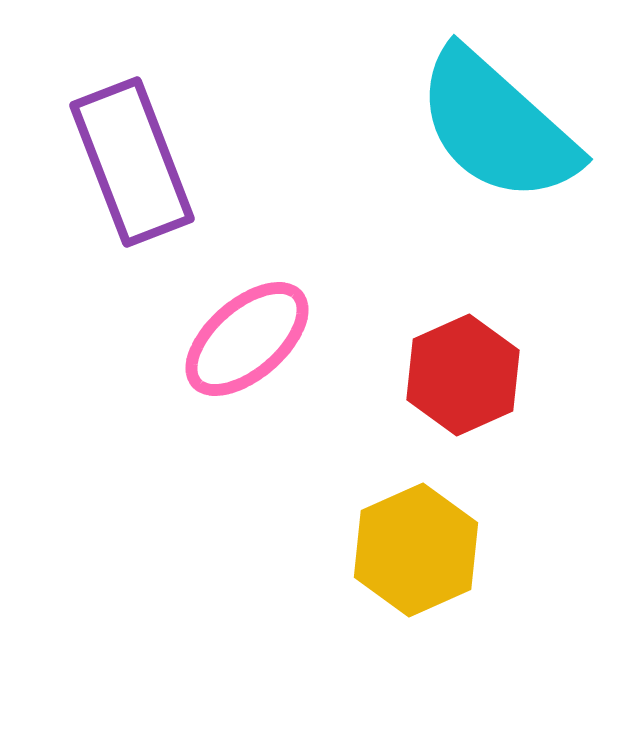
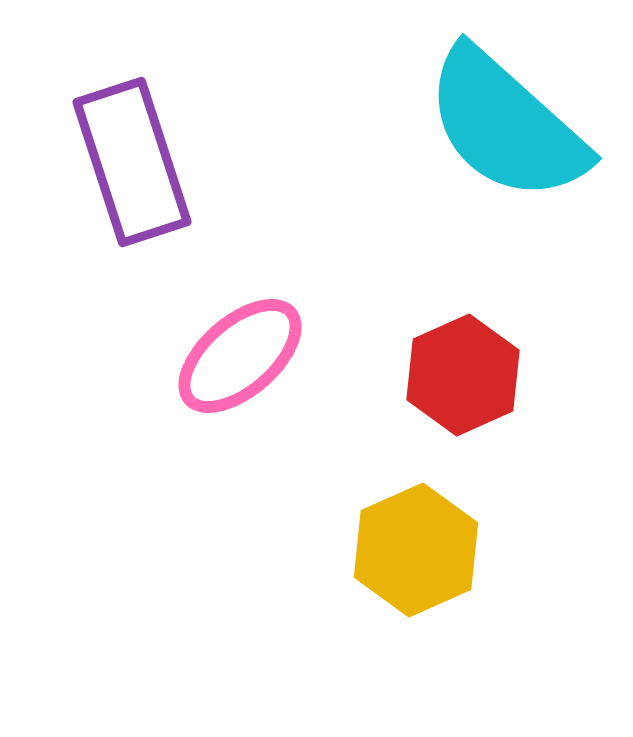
cyan semicircle: moved 9 px right, 1 px up
purple rectangle: rotated 3 degrees clockwise
pink ellipse: moved 7 px left, 17 px down
